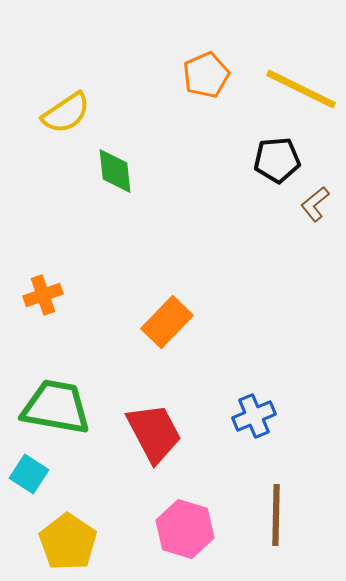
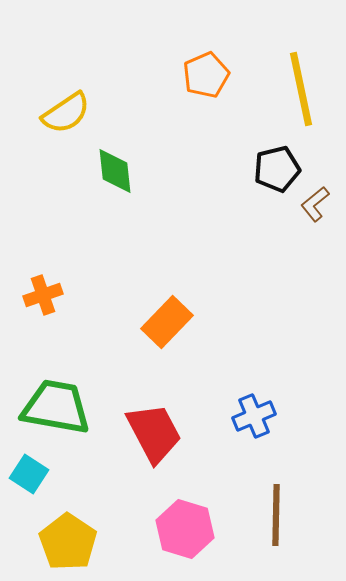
yellow line: rotated 52 degrees clockwise
black pentagon: moved 9 px down; rotated 9 degrees counterclockwise
